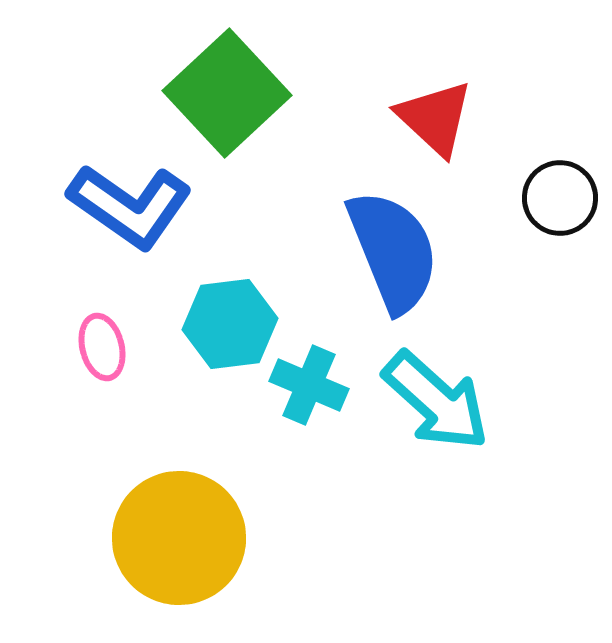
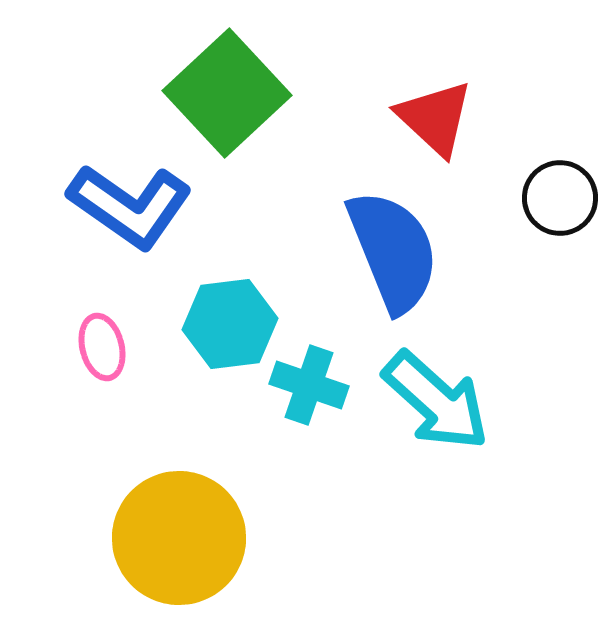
cyan cross: rotated 4 degrees counterclockwise
